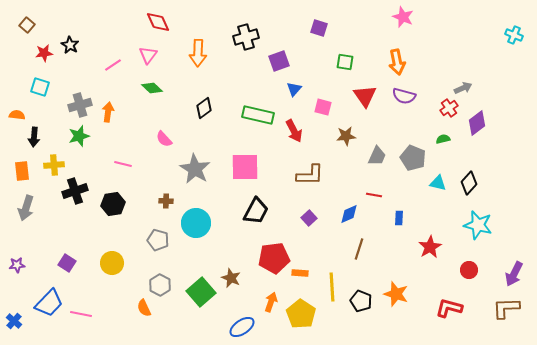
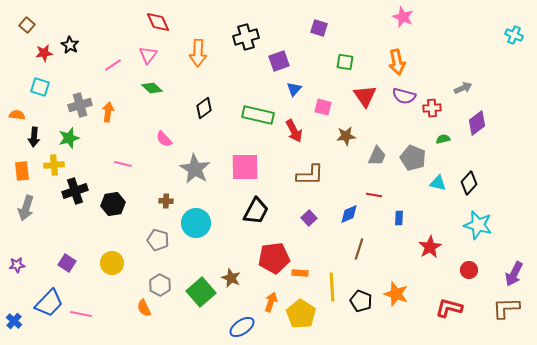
red cross at (449, 108): moved 17 px left; rotated 30 degrees clockwise
green star at (79, 136): moved 10 px left, 2 px down
